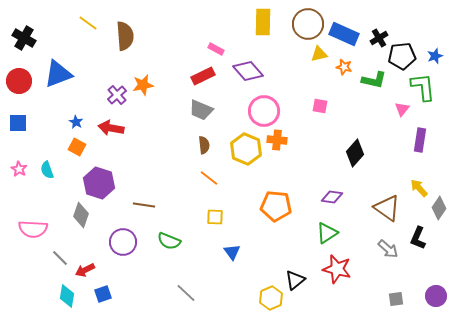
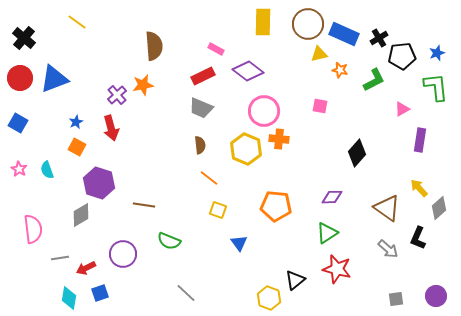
yellow line at (88, 23): moved 11 px left, 1 px up
brown semicircle at (125, 36): moved 29 px right, 10 px down
black cross at (24, 38): rotated 10 degrees clockwise
blue star at (435, 56): moved 2 px right, 3 px up
orange star at (344, 67): moved 4 px left, 3 px down
purple diamond at (248, 71): rotated 12 degrees counterclockwise
blue triangle at (58, 74): moved 4 px left, 5 px down
green L-shape at (374, 80): rotated 40 degrees counterclockwise
red circle at (19, 81): moved 1 px right, 3 px up
green L-shape at (423, 87): moved 13 px right
pink triangle at (402, 109): rotated 21 degrees clockwise
gray trapezoid at (201, 110): moved 2 px up
blue star at (76, 122): rotated 16 degrees clockwise
blue square at (18, 123): rotated 30 degrees clockwise
red arrow at (111, 128): rotated 115 degrees counterclockwise
orange cross at (277, 140): moved 2 px right, 1 px up
brown semicircle at (204, 145): moved 4 px left
black diamond at (355, 153): moved 2 px right
purple diamond at (332, 197): rotated 10 degrees counterclockwise
gray diamond at (439, 208): rotated 15 degrees clockwise
gray diamond at (81, 215): rotated 40 degrees clockwise
yellow square at (215, 217): moved 3 px right, 7 px up; rotated 18 degrees clockwise
pink semicircle at (33, 229): rotated 100 degrees counterclockwise
purple circle at (123, 242): moved 12 px down
blue triangle at (232, 252): moved 7 px right, 9 px up
gray line at (60, 258): rotated 54 degrees counterclockwise
red arrow at (85, 270): moved 1 px right, 2 px up
blue square at (103, 294): moved 3 px left, 1 px up
cyan diamond at (67, 296): moved 2 px right, 2 px down
yellow hexagon at (271, 298): moved 2 px left; rotated 15 degrees counterclockwise
